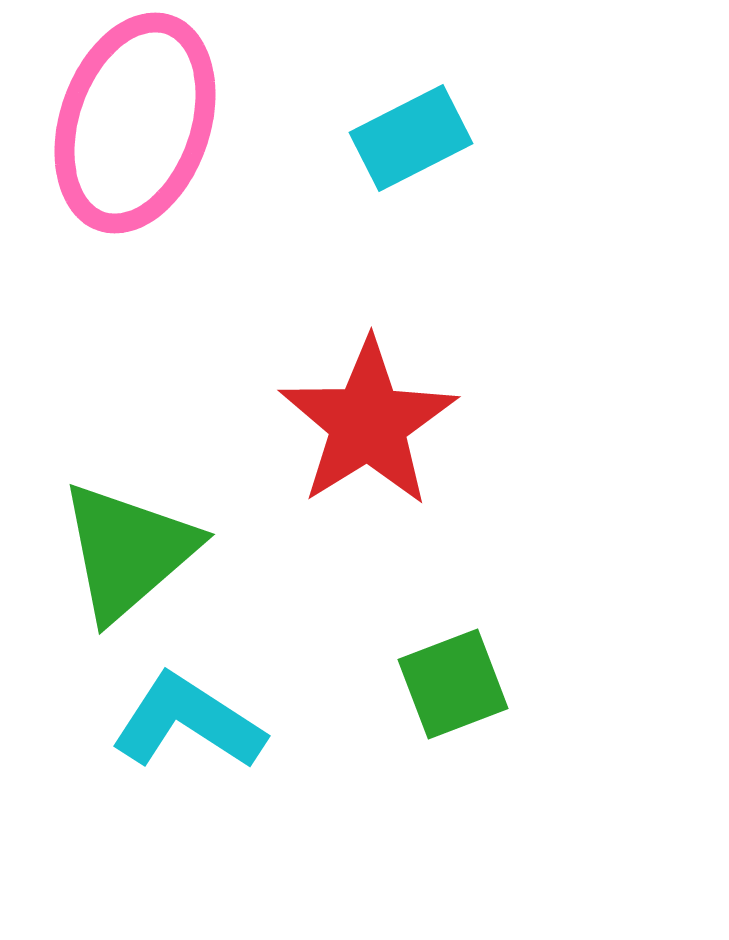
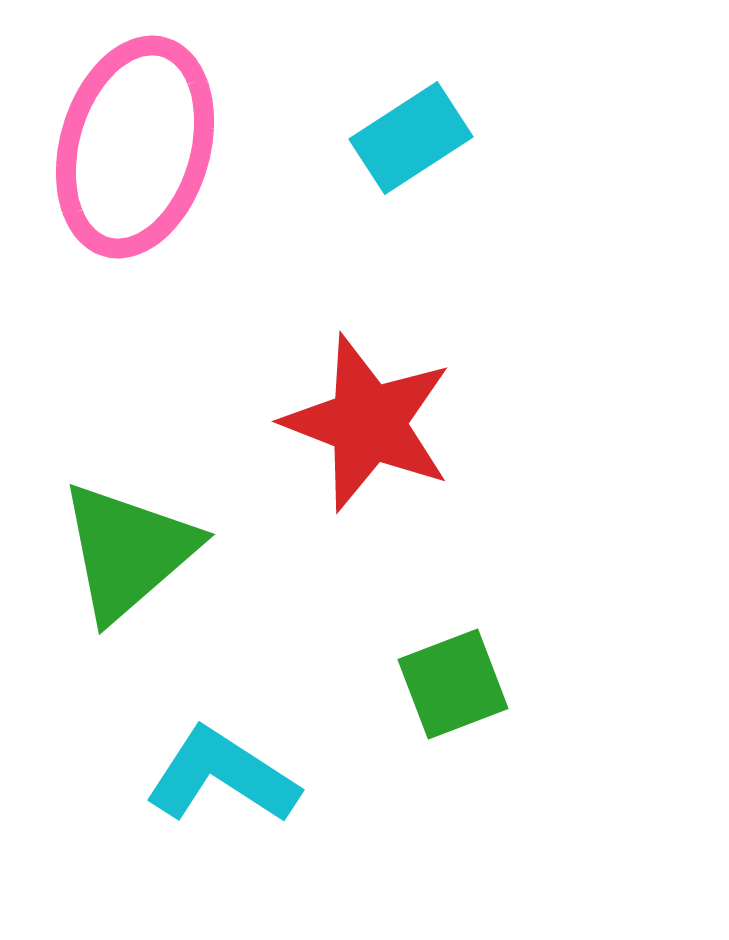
pink ellipse: moved 24 px down; rotated 3 degrees counterclockwise
cyan rectangle: rotated 6 degrees counterclockwise
red star: rotated 19 degrees counterclockwise
cyan L-shape: moved 34 px right, 54 px down
